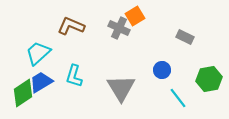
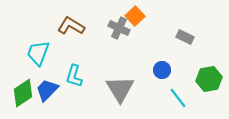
orange square: rotated 12 degrees counterclockwise
brown L-shape: rotated 8 degrees clockwise
cyan trapezoid: rotated 28 degrees counterclockwise
blue trapezoid: moved 6 px right, 8 px down; rotated 15 degrees counterclockwise
gray triangle: moved 1 px left, 1 px down
